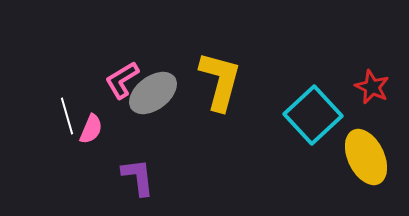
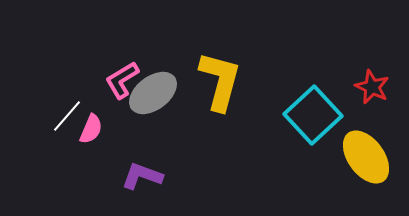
white line: rotated 57 degrees clockwise
yellow ellipse: rotated 10 degrees counterclockwise
purple L-shape: moved 4 px right, 1 px up; rotated 63 degrees counterclockwise
